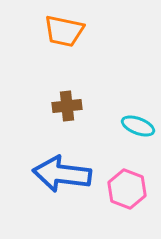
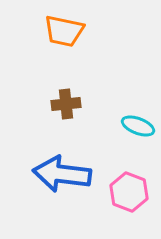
brown cross: moved 1 px left, 2 px up
pink hexagon: moved 2 px right, 3 px down
